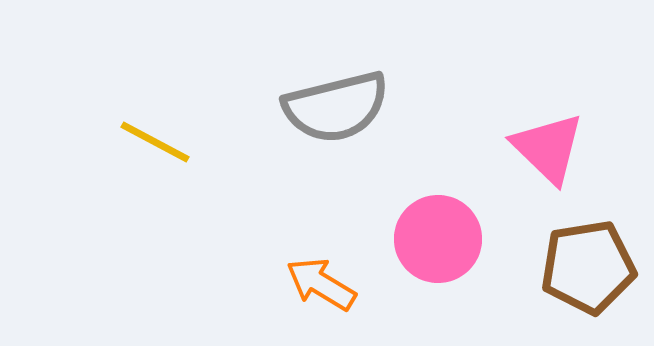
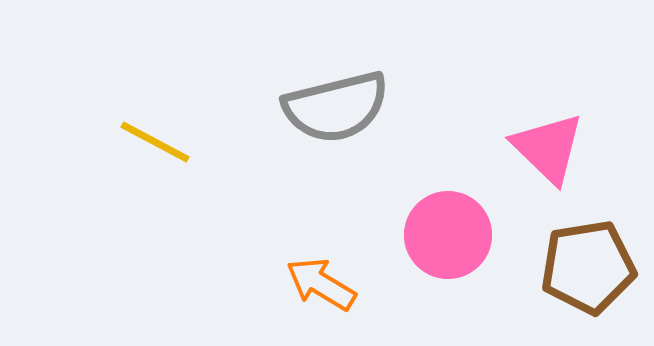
pink circle: moved 10 px right, 4 px up
